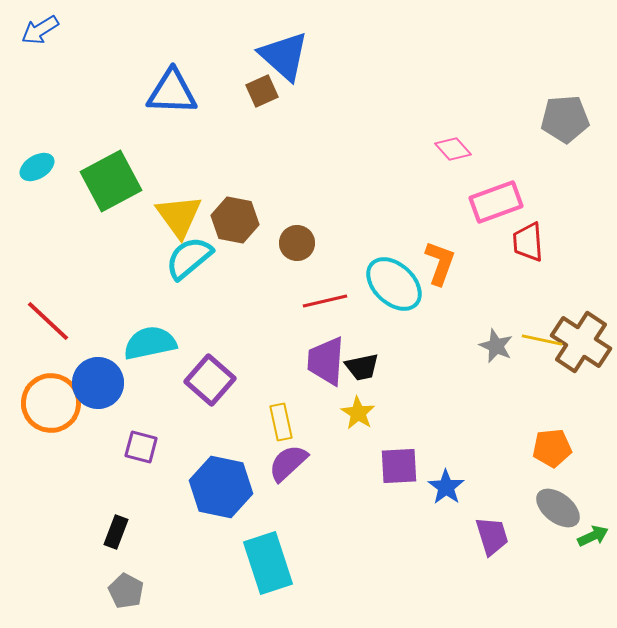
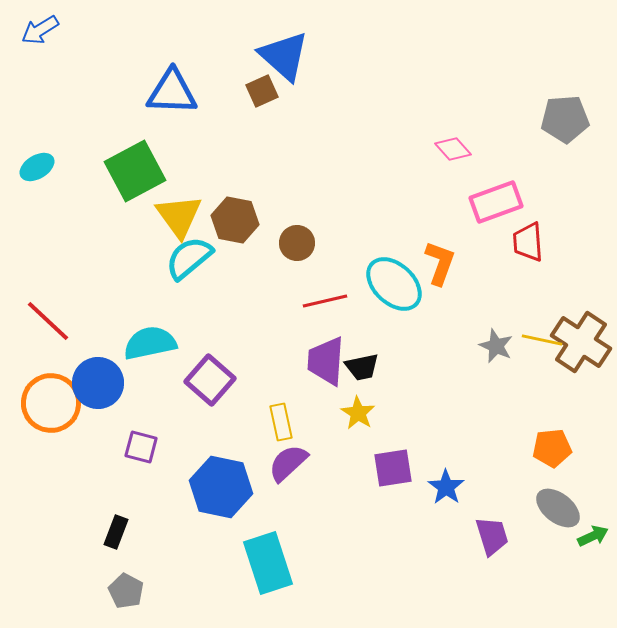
green square at (111, 181): moved 24 px right, 10 px up
purple square at (399, 466): moved 6 px left, 2 px down; rotated 6 degrees counterclockwise
